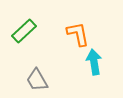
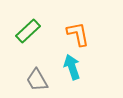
green rectangle: moved 4 px right
cyan arrow: moved 22 px left, 5 px down; rotated 10 degrees counterclockwise
